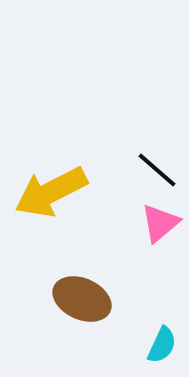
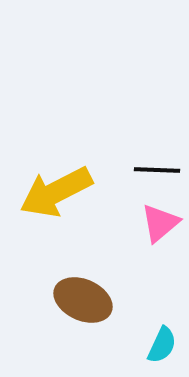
black line: rotated 39 degrees counterclockwise
yellow arrow: moved 5 px right
brown ellipse: moved 1 px right, 1 px down
